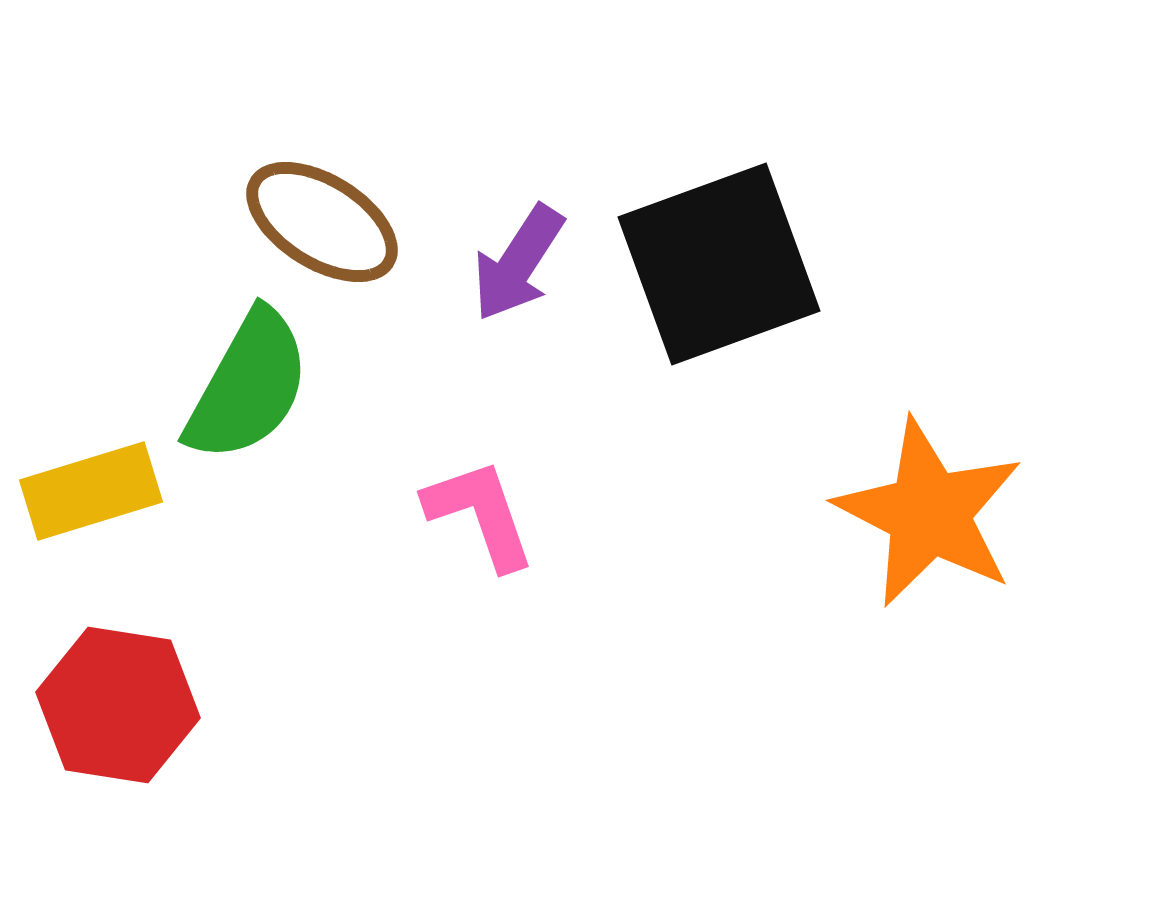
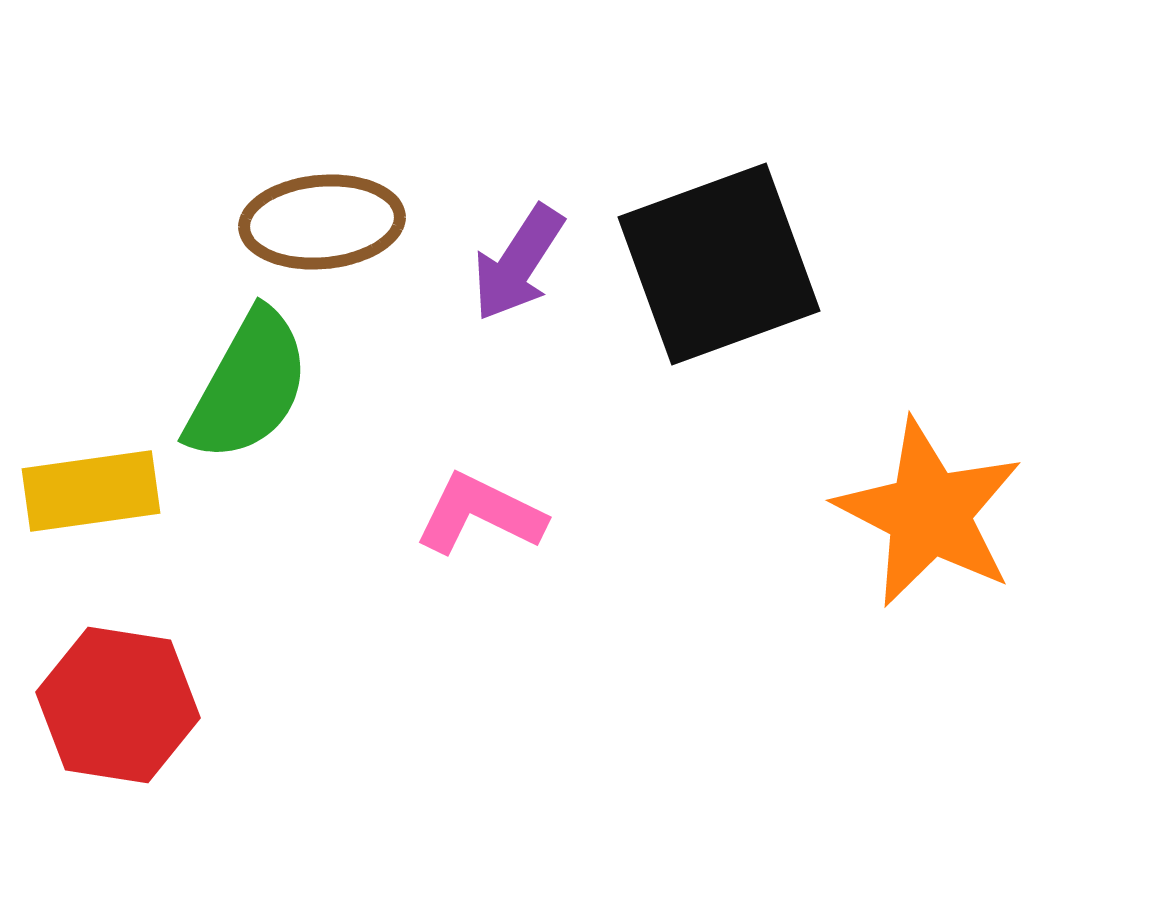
brown ellipse: rotated 37 degrees counterclockwise
yellow rectangle: rotated 9 degrees clockwise
pink L-shape: rotated 45 degrees counterclockwise
